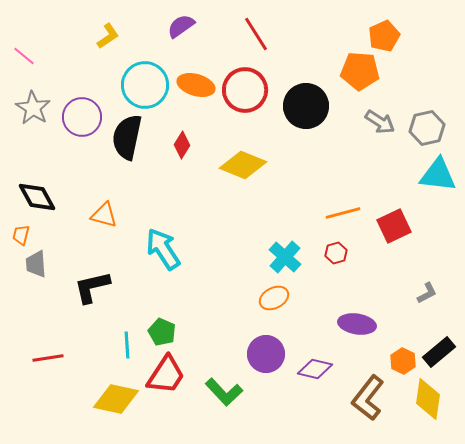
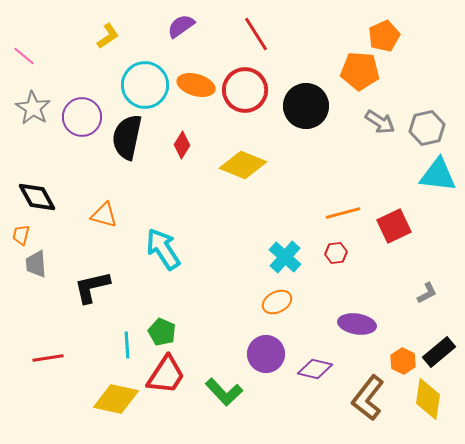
red hexagon at (336, 253): rotated 10 degrees clockwise
orange ellipse at (274, 298): moved 3 px right, 4 px down
